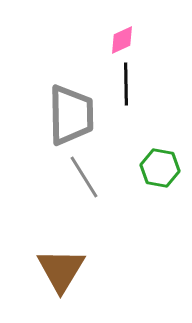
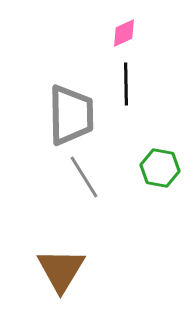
pink diamond: moved 2 px right, 7 px up
